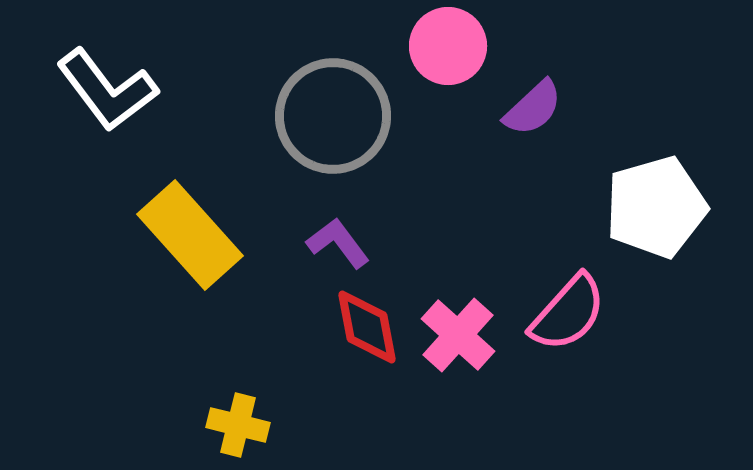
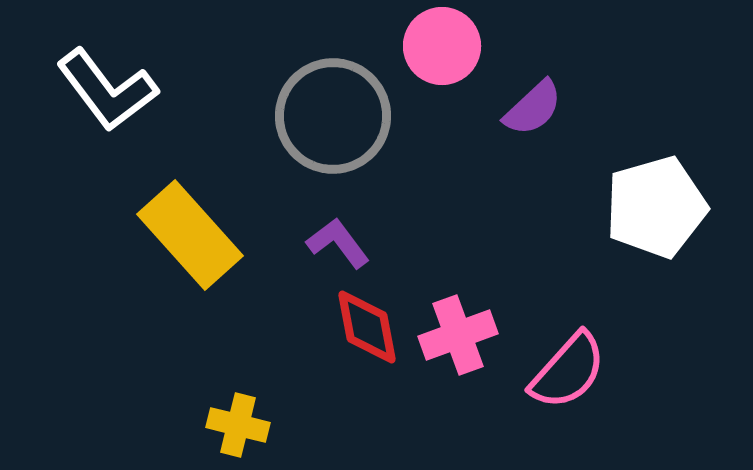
pink circle: moved 6 px left
pink semicircle: moved 58 px down
pink cross: rotated 28 degrees clockwise
